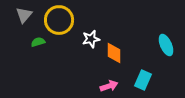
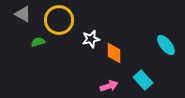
gray triangle: moved 1 px left, 1 px up; rotated 42 degrees counterclockwise
cyan ellipse: rotated 15 degrees counterclockwise
cyan rectangle: rotated 66 degrees counterclockwise
